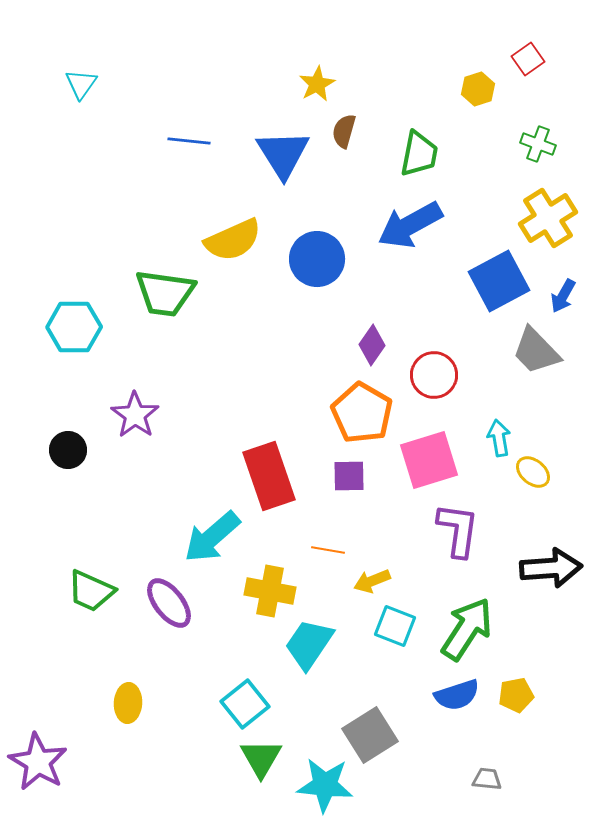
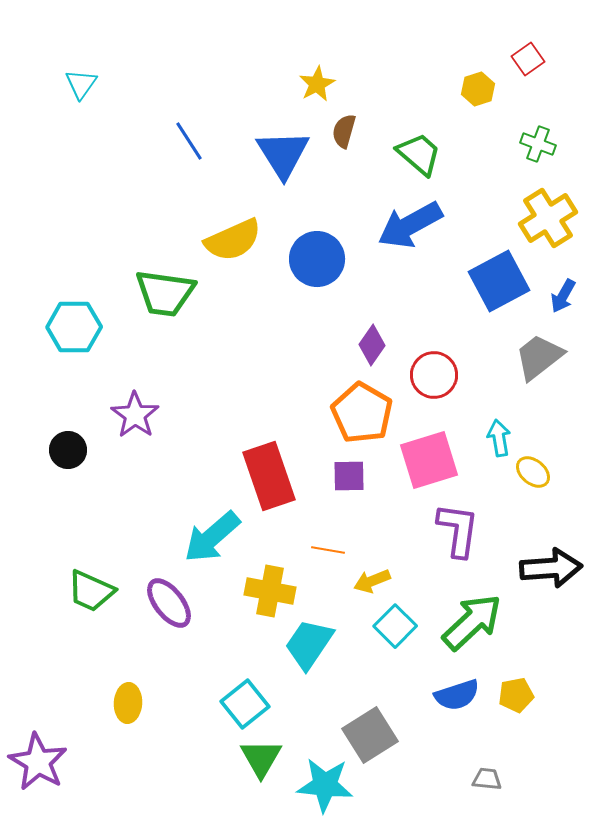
blue line at (189, 141): rotated 51 degrees clockwise
green trapezoid at (419, 154): rotated 60 degrees counterclockwise
gray trapezoid at (536, 351): moved 3 px right, 6 px down; rotated 96 degrees clockwise
cyan square at (395, 626): rotated 24 degrees clockwise
green arrow at (467, 629): moved 5 px right, 7 px up; rotated 14 degrees clockwise
